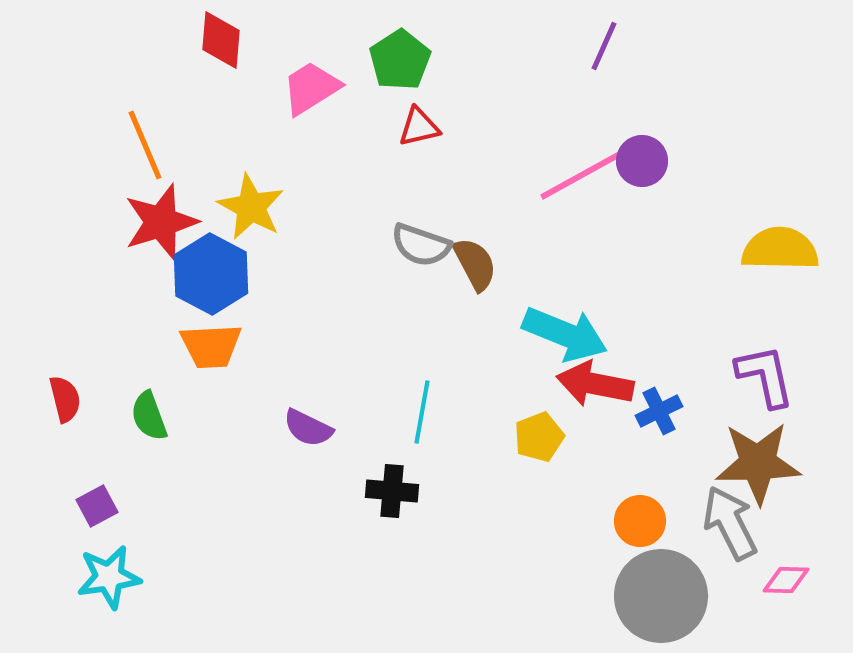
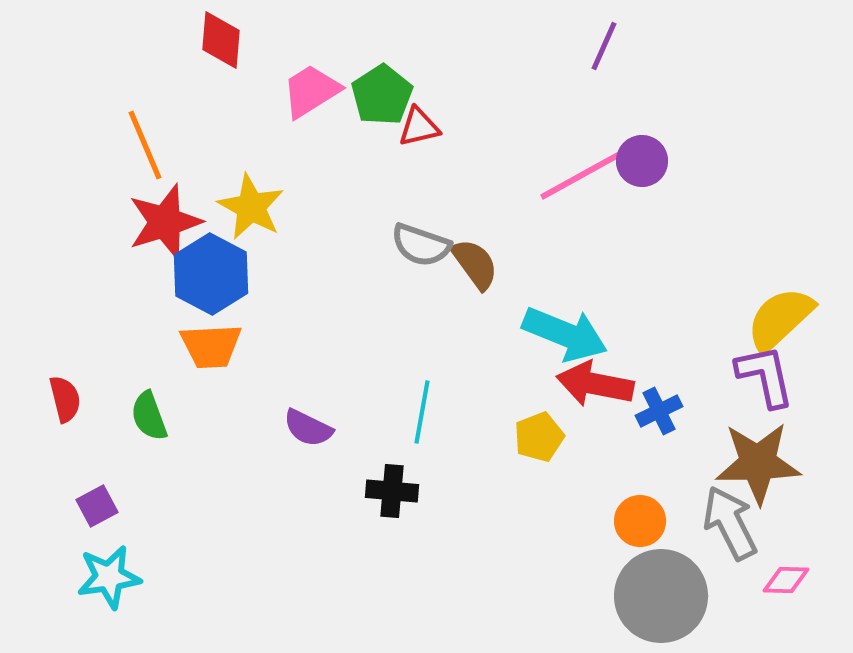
green pentagon: moved 18 px left, 35 px down
pink trapezoid: moved 3 px down
red star: moved 4 px right
yellow semicircle: moved 70 px down; rotated 44 degrees counterclockwise
brown semicircle: rotated 8 degrees counterclockwise
